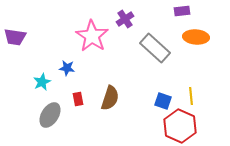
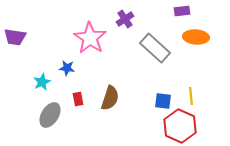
pink star: moved 2 px left, 2 px down
blue square: rotated 12 degrees counterclockwise
